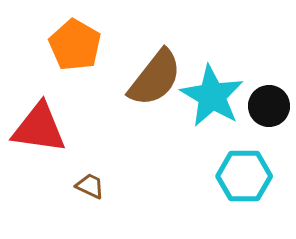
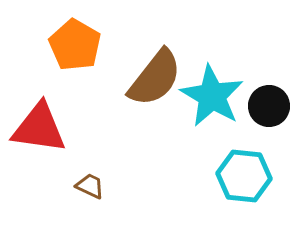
cyan hexagon: rotated 6 degrees clockwise
